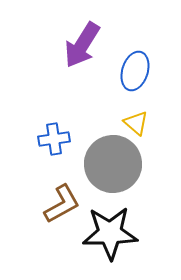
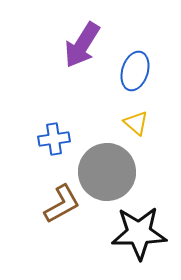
gray circle: moved 6 px left, 8 px down
black star: moved 29 px right
